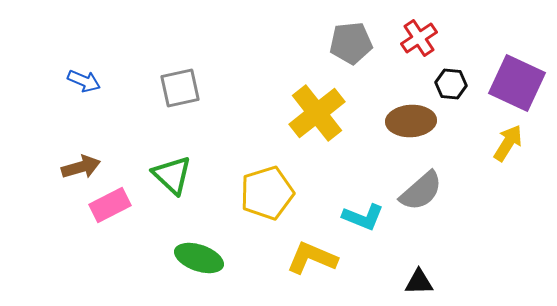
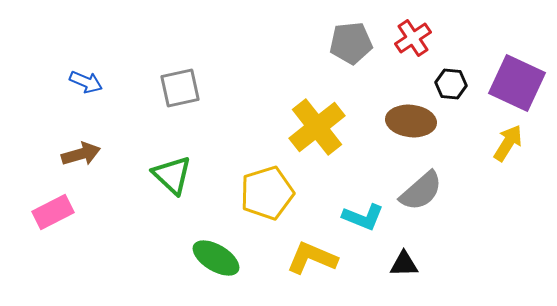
red cross: moved 6 px left
blue arrow: moved 2 px right, 1 px down
yellow cross: moved 14 px down
brown ellipse: rotated 9 degrees clockwise
brown arrow: moved 13 px up
pink rectangle: moved 57 px left, 7 px down
green ellipse: moved 17 px right; rotated 12 degrees clockwise
black triangle: moved 15 px left, 18 px up
